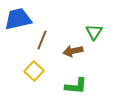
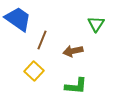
blue trapezoid: rotated 48 degrees clockwise
green triangle: moved 2 px right, 8 px up
